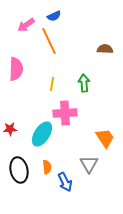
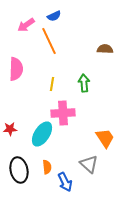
pink cross: moved 2 px left
gray triangle: rotated 18 degrees counterclockwise
